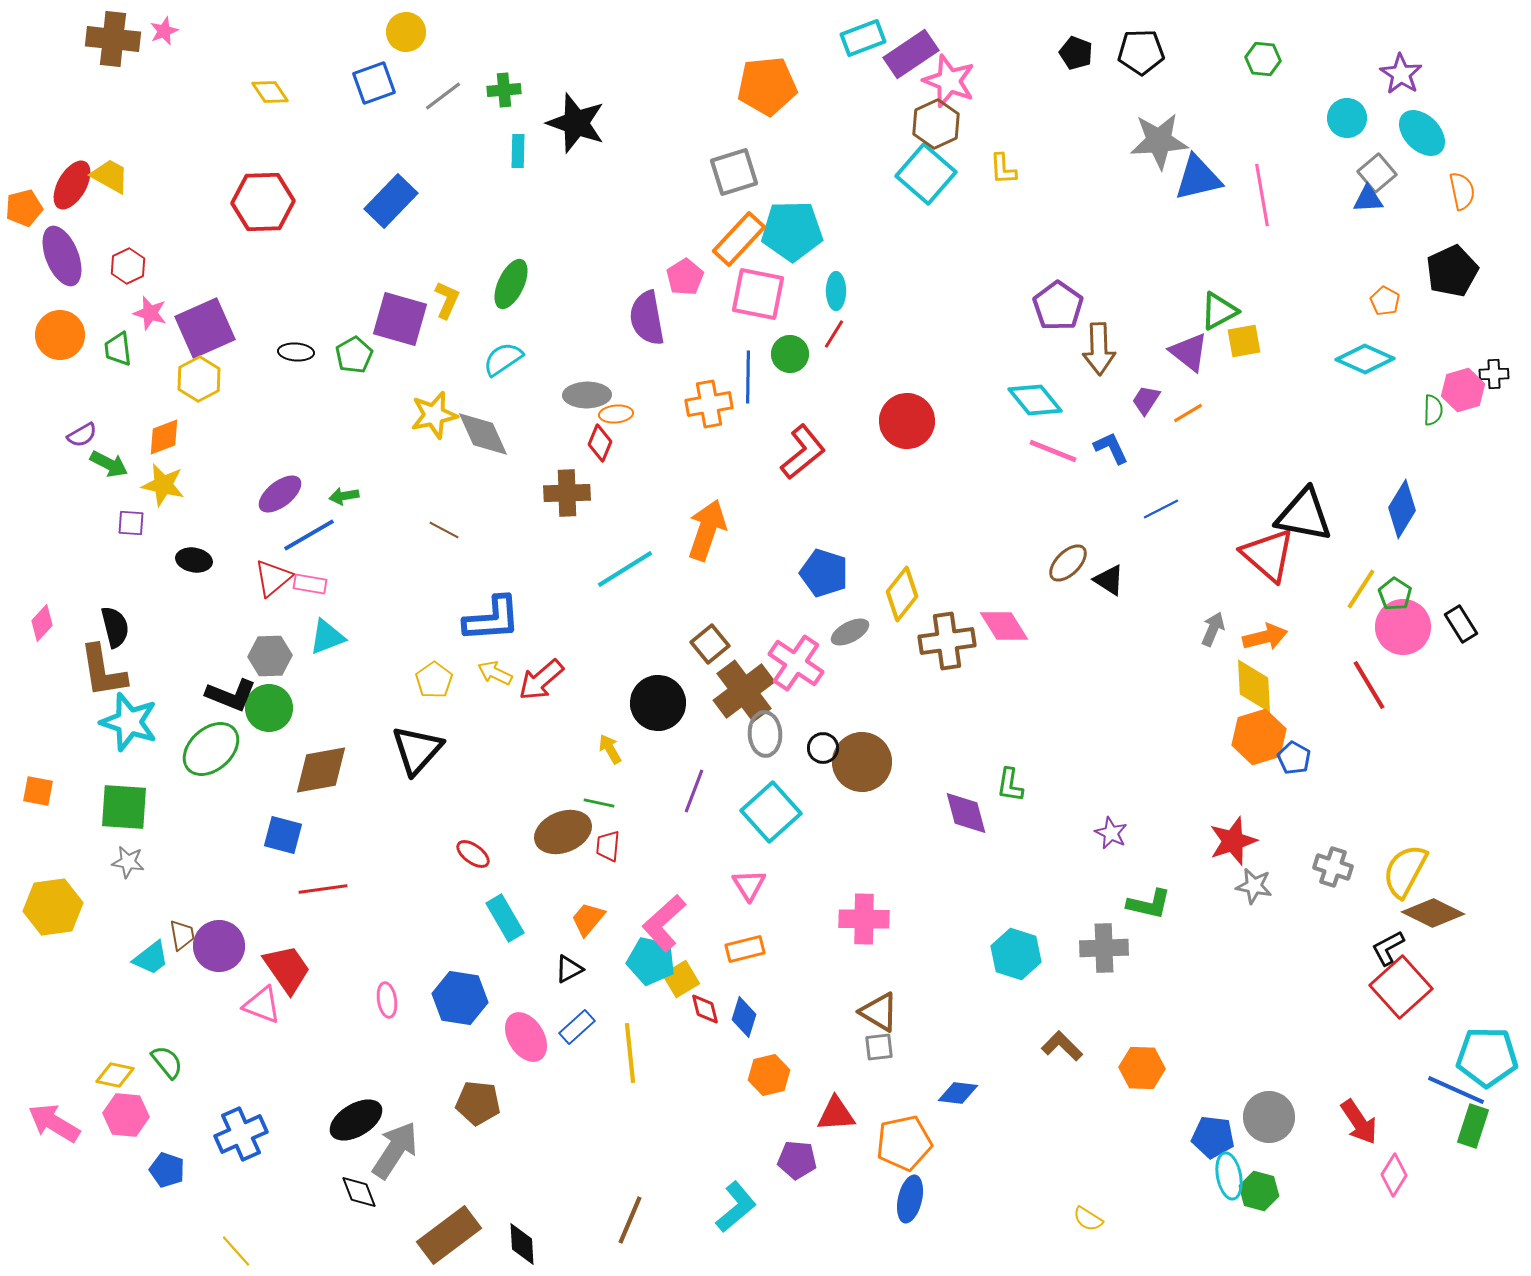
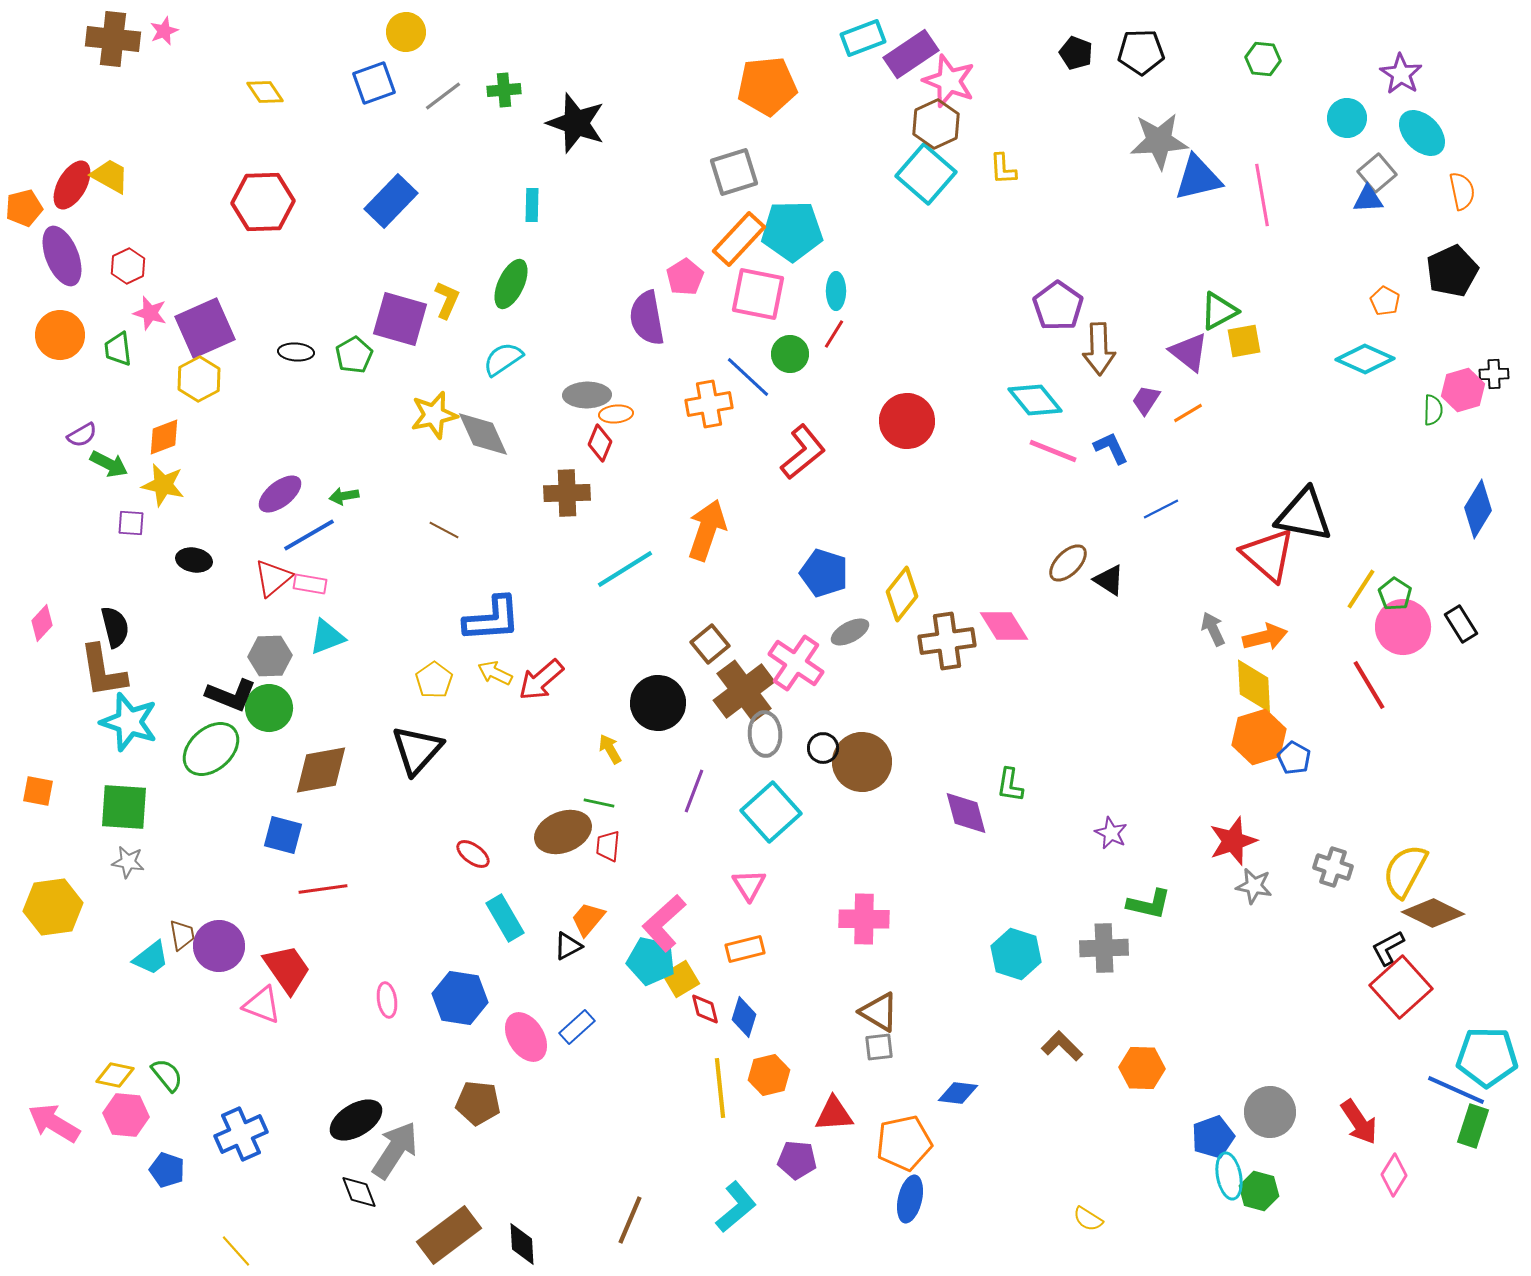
yellow diamond at (270, 92): moved 5 px left
cyan rectangle at (518, 151): moved 14 px right, 54 px down
blue line at (748, 377): rotated 48 degrees counterclockwise
blue diamond at (1402, 509): moved 76 px right
gray arrow at (1213, 629): rotated 48 degrees counterclockwise
black triangle at (569, 969): moved 1 px left, 23 px up
yellow line at (630, 1053): moved 90 px right, 35 px down
green semicircle at (167, 1062): moved 13 px down
red triangle at (836, 1114): moved 2 px left
gray circle at (1269, 1117): moved 1 px right, 5 px up
blue pentagon at (1213, 1137): rotated 27 degrees counterclockwise
